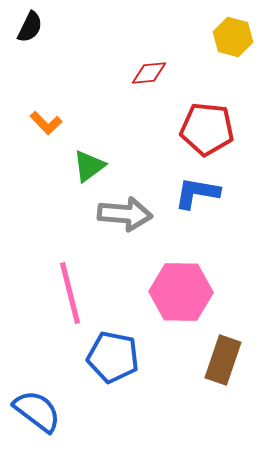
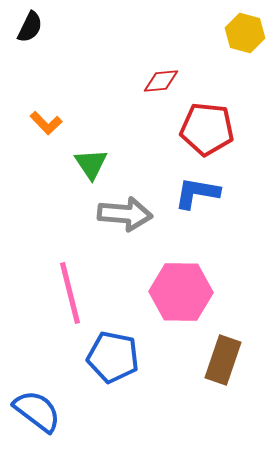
yellow hexagon: moved 12 px right, 4 px up
red diamond: moved 12 px right, 8 px down
green triangle: moved 2 px right, 2 px up; rotated 27 degrees counterclockwise
